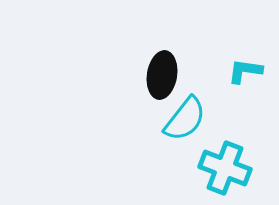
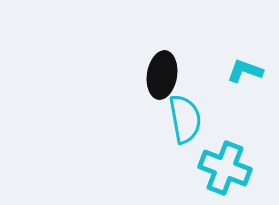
cyan L-shape: rotated 12 degrees clockwise
cyan semicircle: rotated 48 degrees counterclockwise
